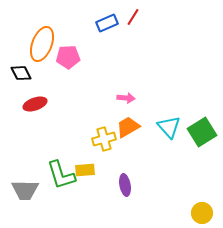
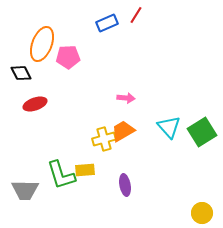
red line: moved 3 px right, 2 px up
orange trapezoid: moved 5 px left, 4 px down
